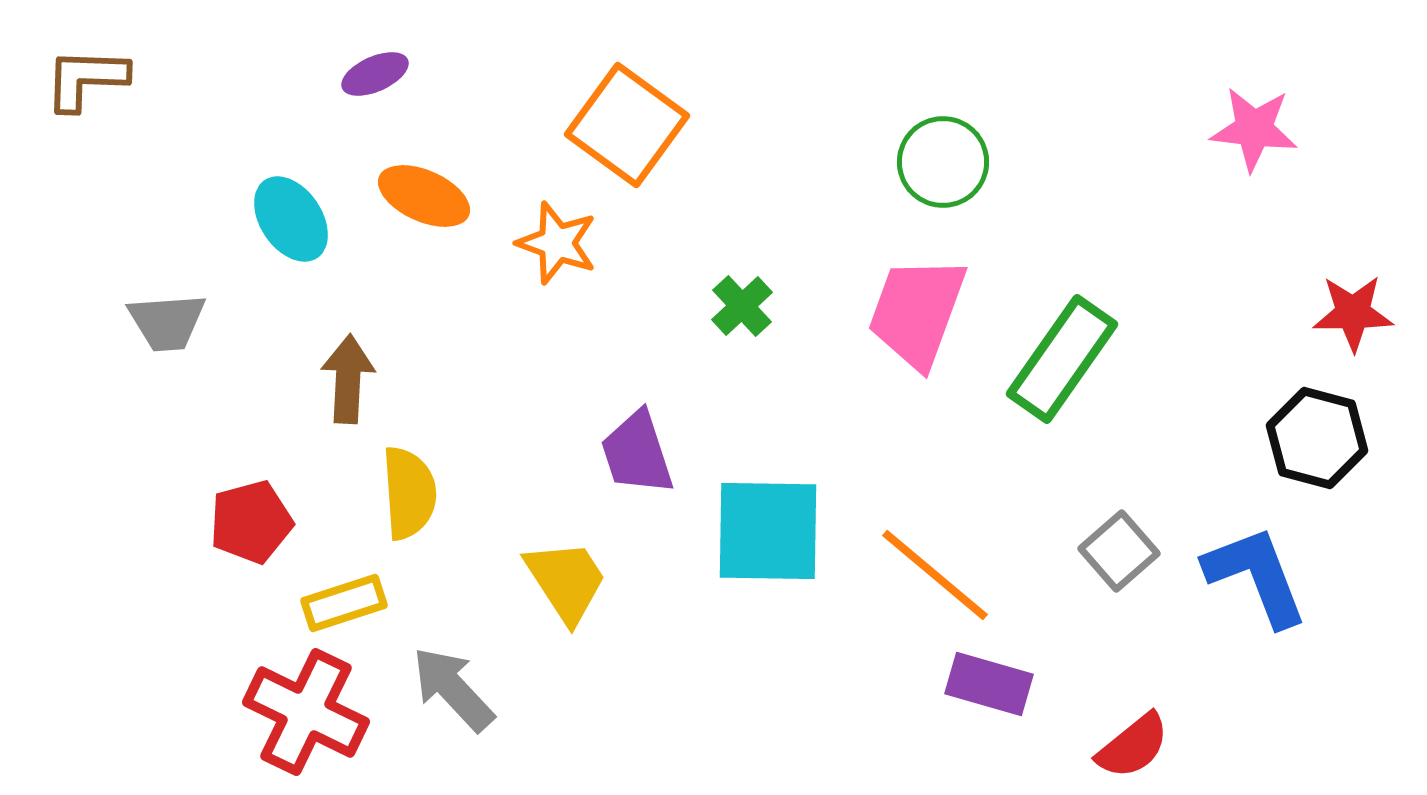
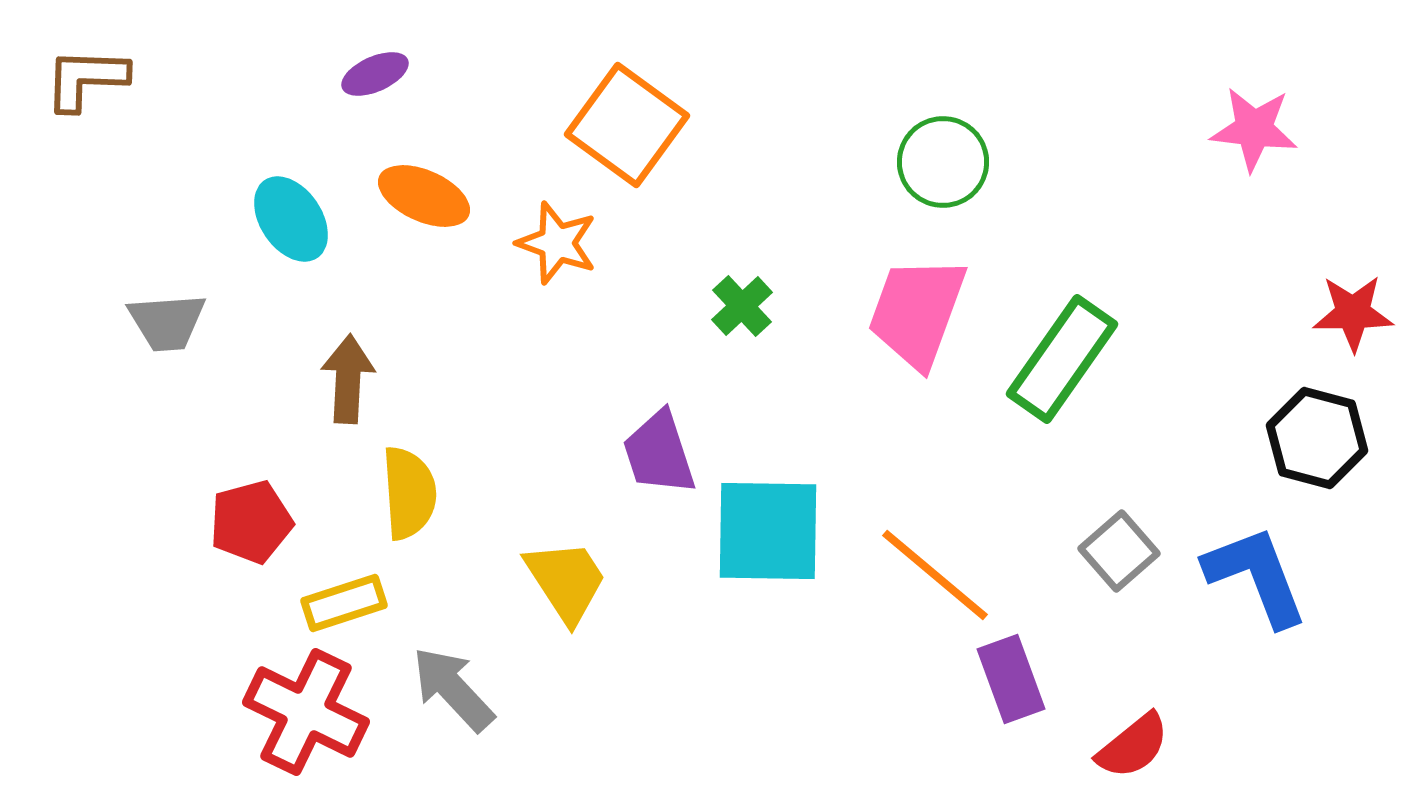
purple trapezoid: moved 22 px right
purple rectangle: moved 22 px right, 5 px up; rotated 54 degrees clockwise
